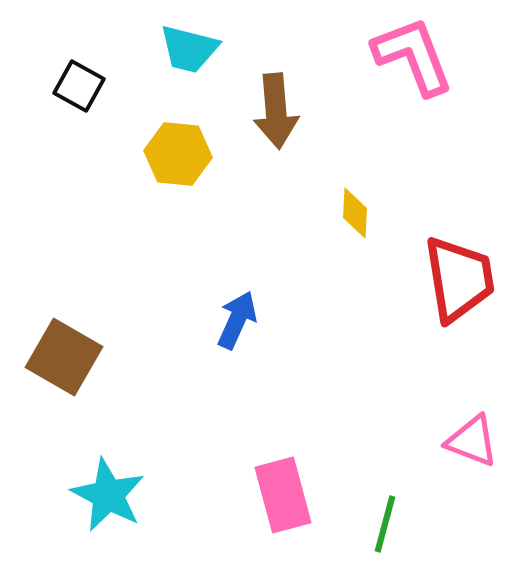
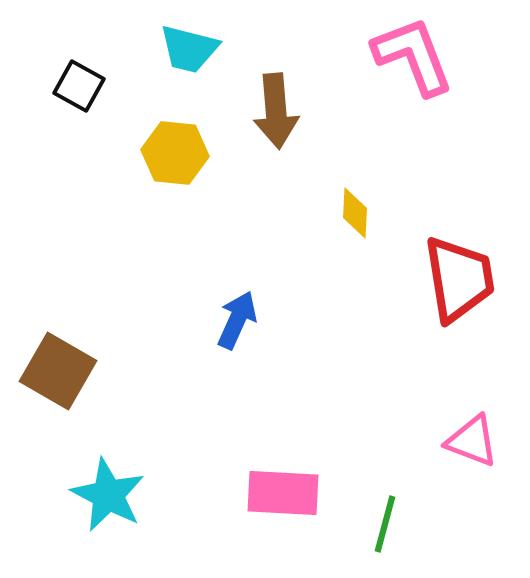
yellow hexagon: moved 3 px left, 1 px up
brown square: moved 6 px left, 14 px down
pink rectangle: moved 2 px up; rotated 72 degrees counterclockwise
